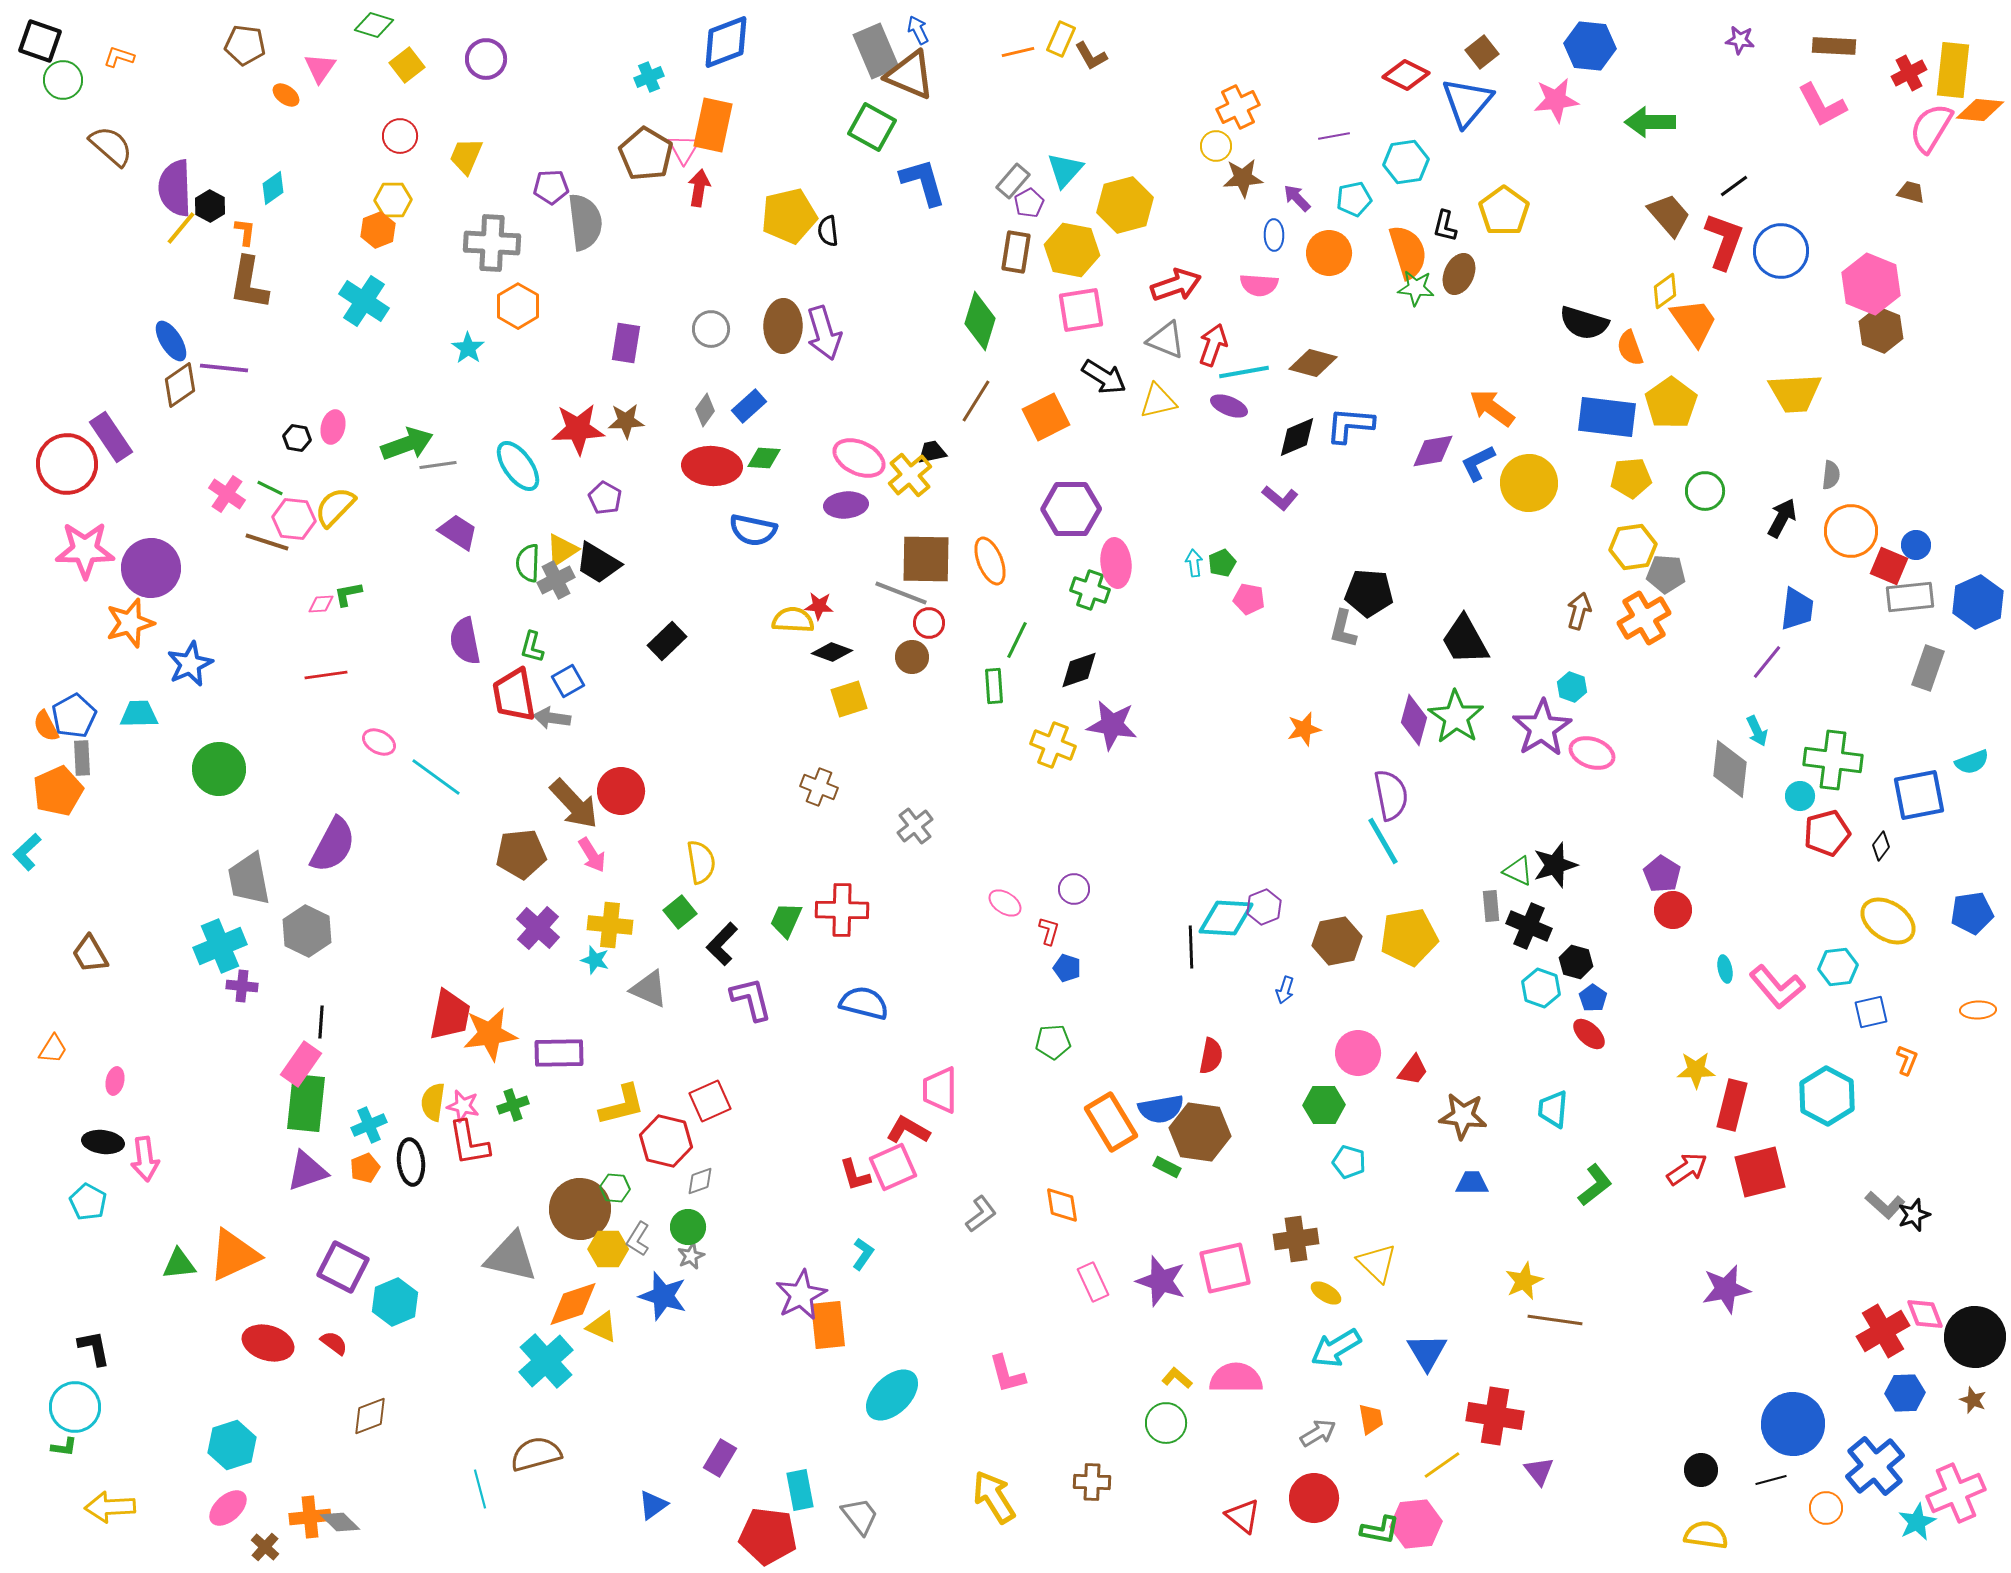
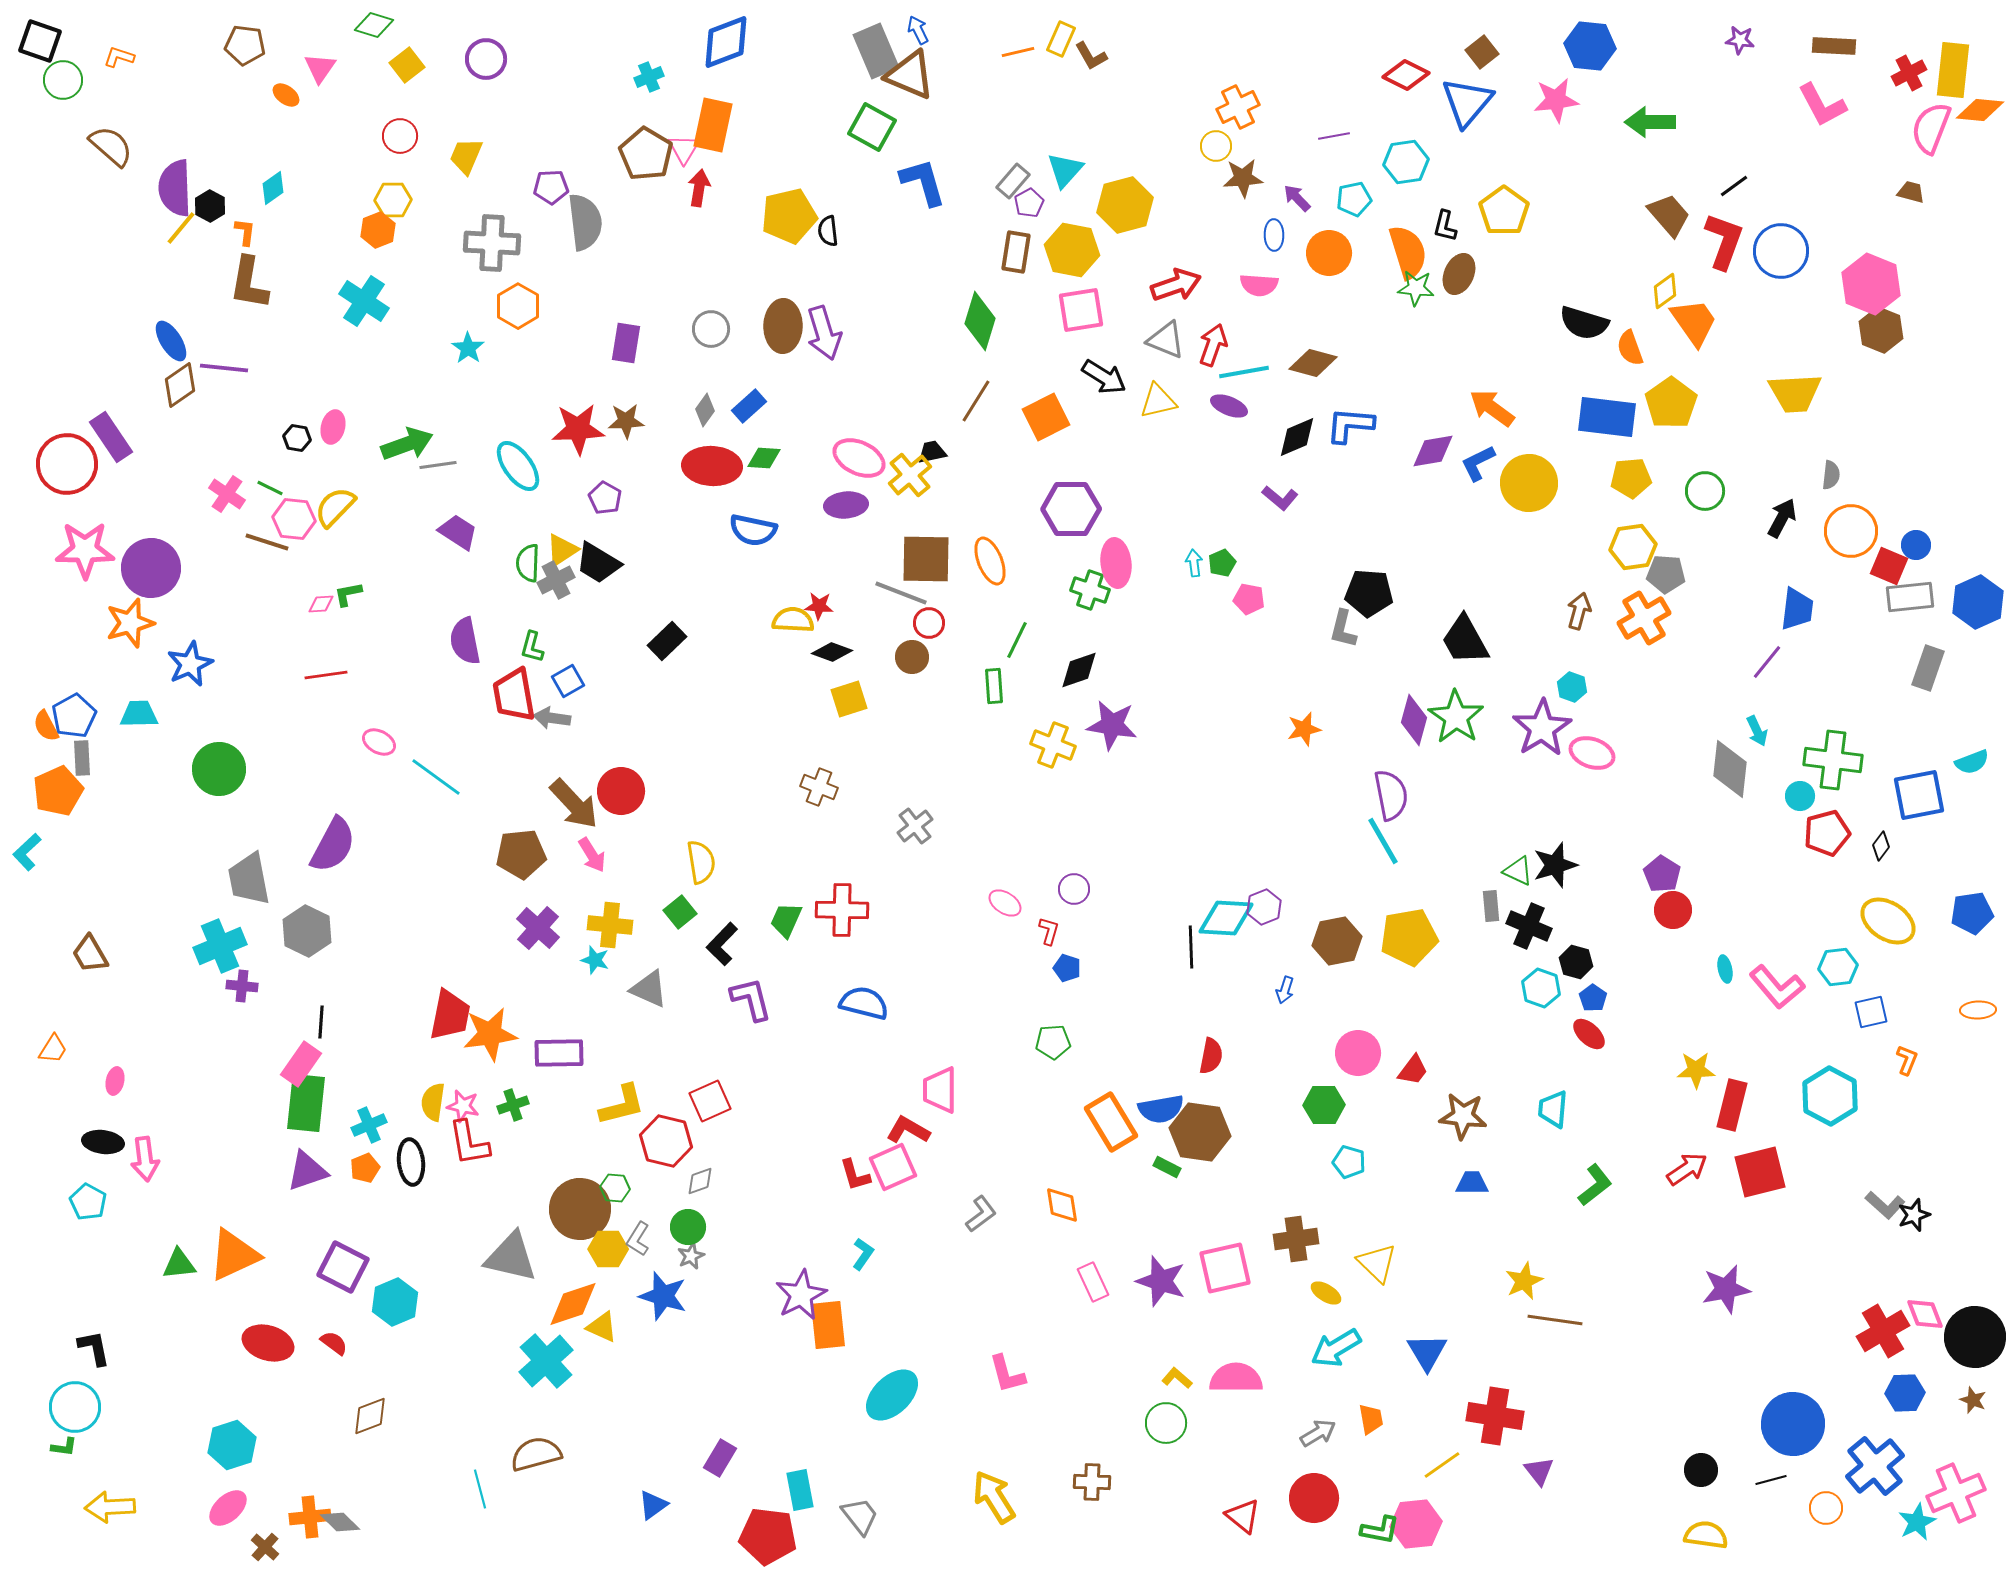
pink semicircle at (1931, 128): rotated 10 degrees counterclockwise
cyan hexagon at (1827, 1096): moved 3 px right
